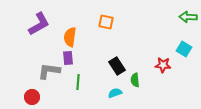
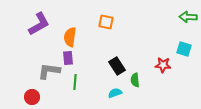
cyan square: rotated 14 degrees counterclockwise
green line: moved 3 px left
